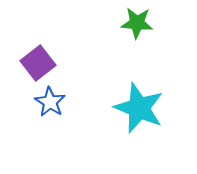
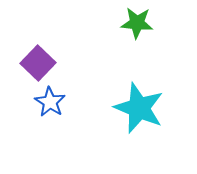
purple square: rotated 8 degrees counterclockwise
